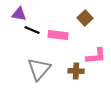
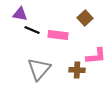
purple triangle: moved 1 px right
brown cross: moved 1 px right, 1 px up
